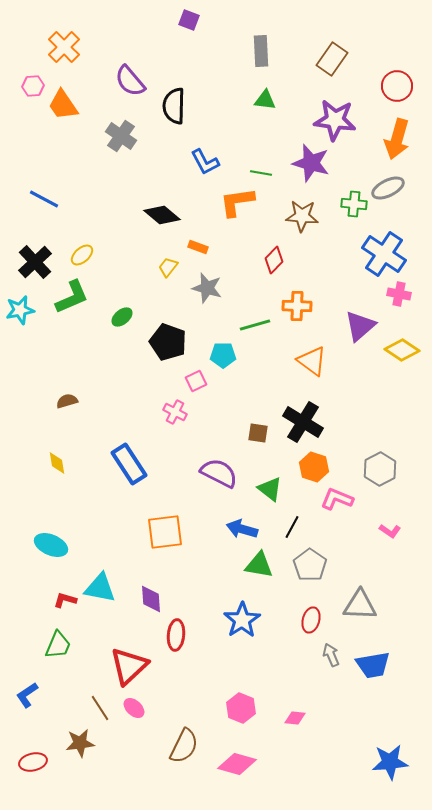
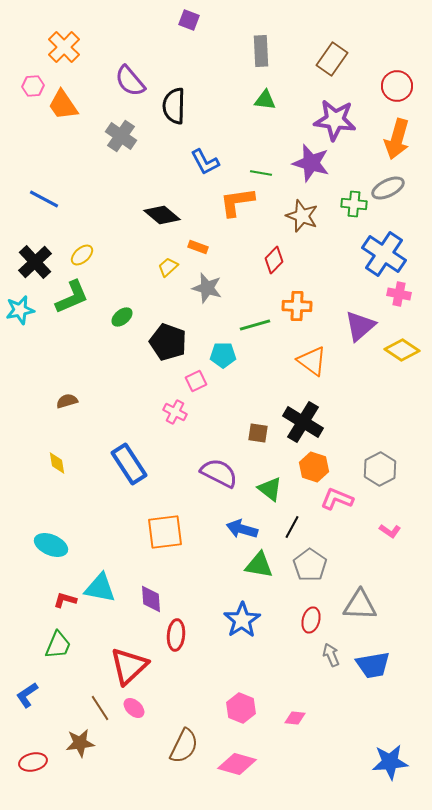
brown star at (302, 216): rotated 16 degrees clockwise
yellow trapezoid at (168, 267): rotated 10 degrees clockwise
